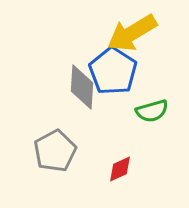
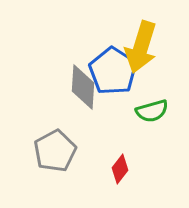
yellow arrow: moved 9 px right, 14 px down; rotated 42 degrees counterclockwise
gray diamond: moved 1 px right
red diamond: rotated 28 degrees counterclockwise
